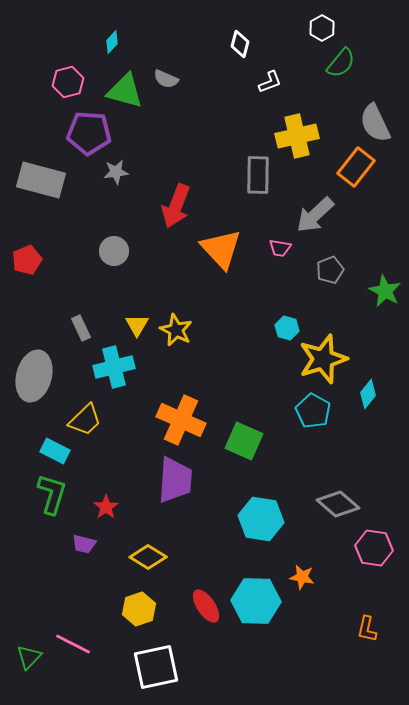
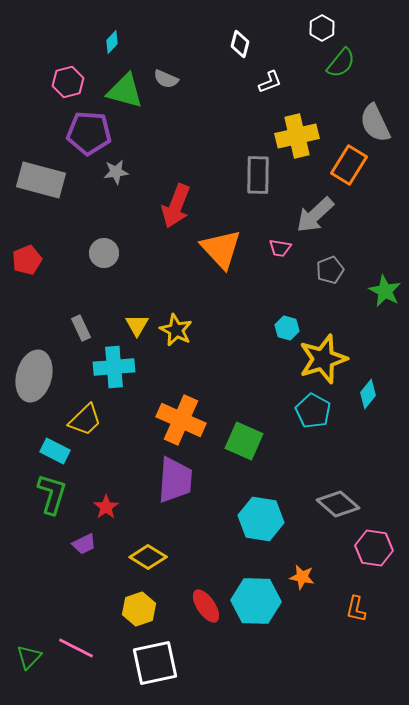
orange rectangle at (356, 167): moved 7 px left, 2 px up; rotated 6 degrees counterclockwise
gray circle at (114, 251): moved 10 px left, 2 px down
cyan cross at (114, 367): rotated 9 degrees clockwise
purple trapezoid at (84, 544): rotated 40 degrees counterclockwise
orange L-shape at (367, 629): moved 11 px left, 20 px up
pink line at (73, 644): moved 3 px right, 4 px down
white square at (156, 667): moved 1 px left, 4 px up
